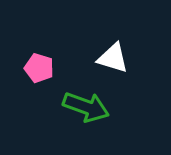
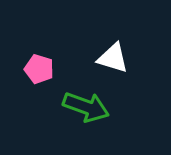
pink pentagon: moved 1 px down
